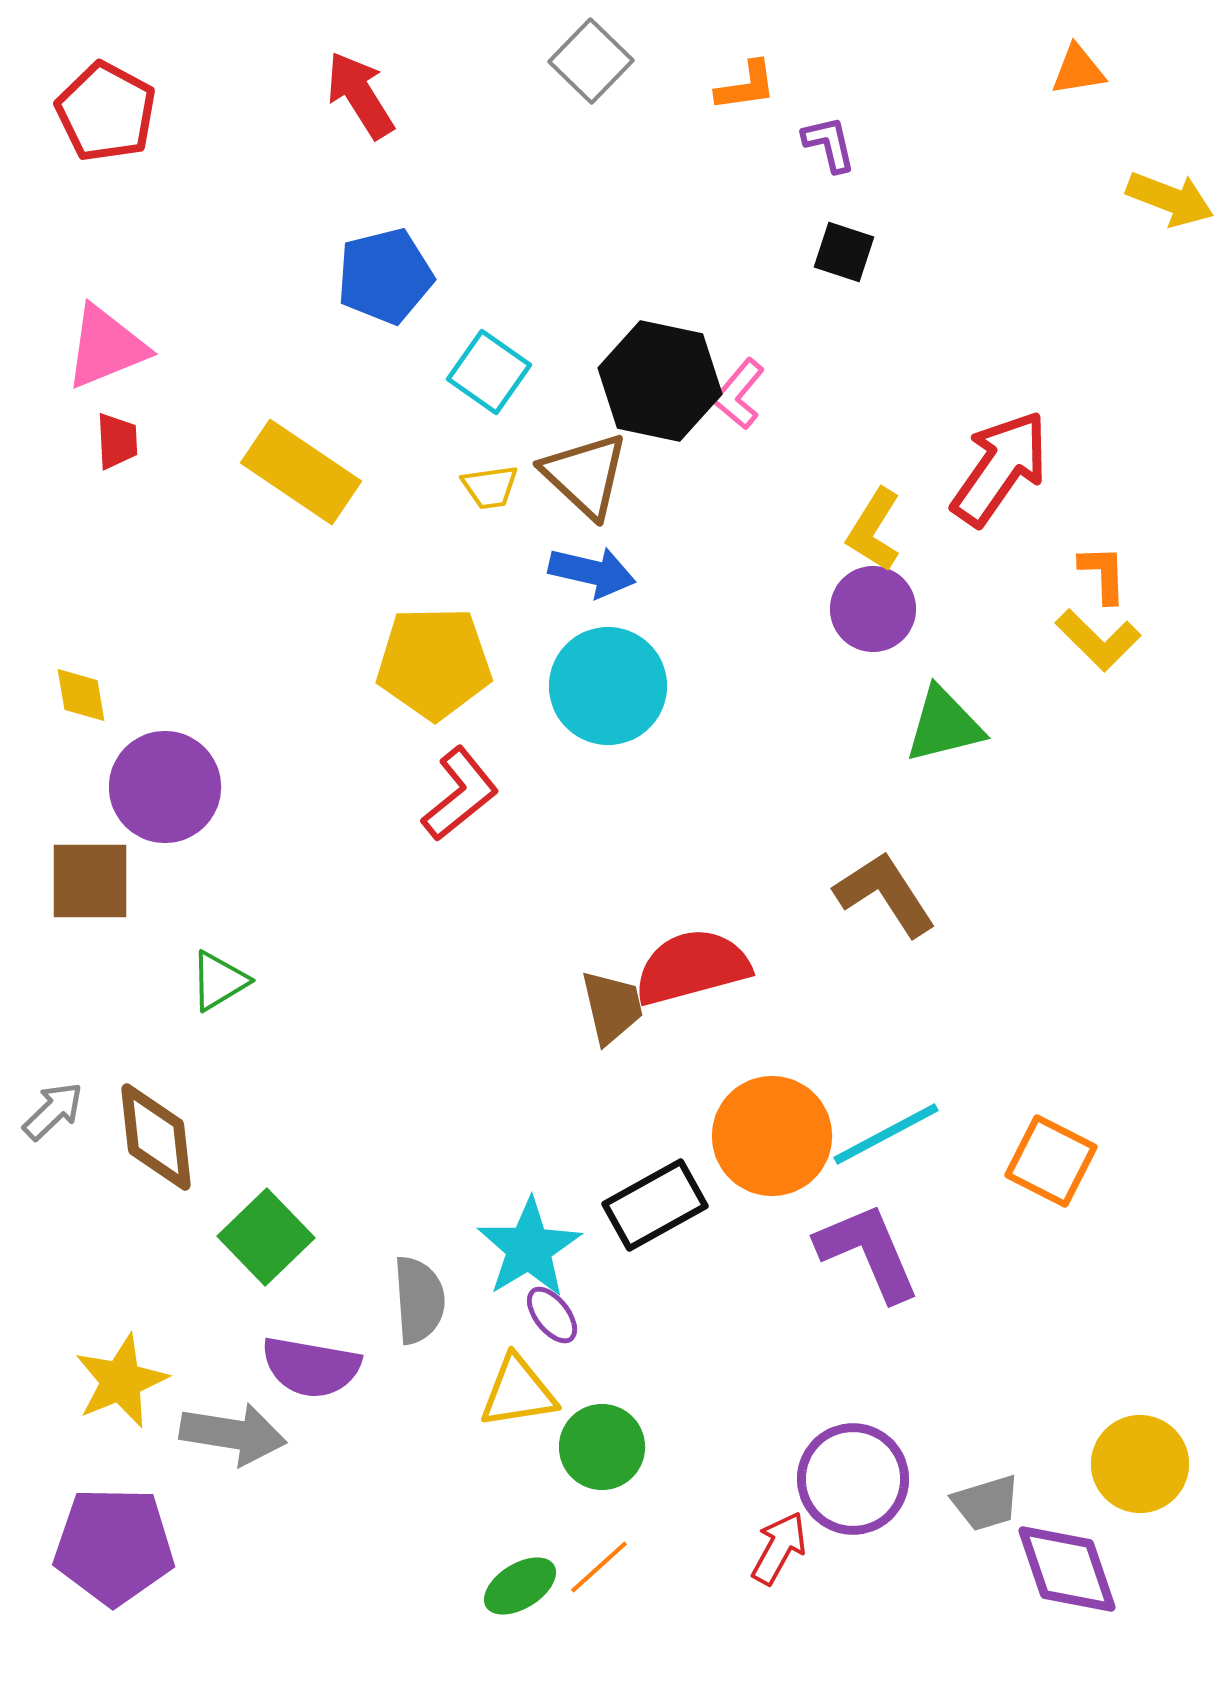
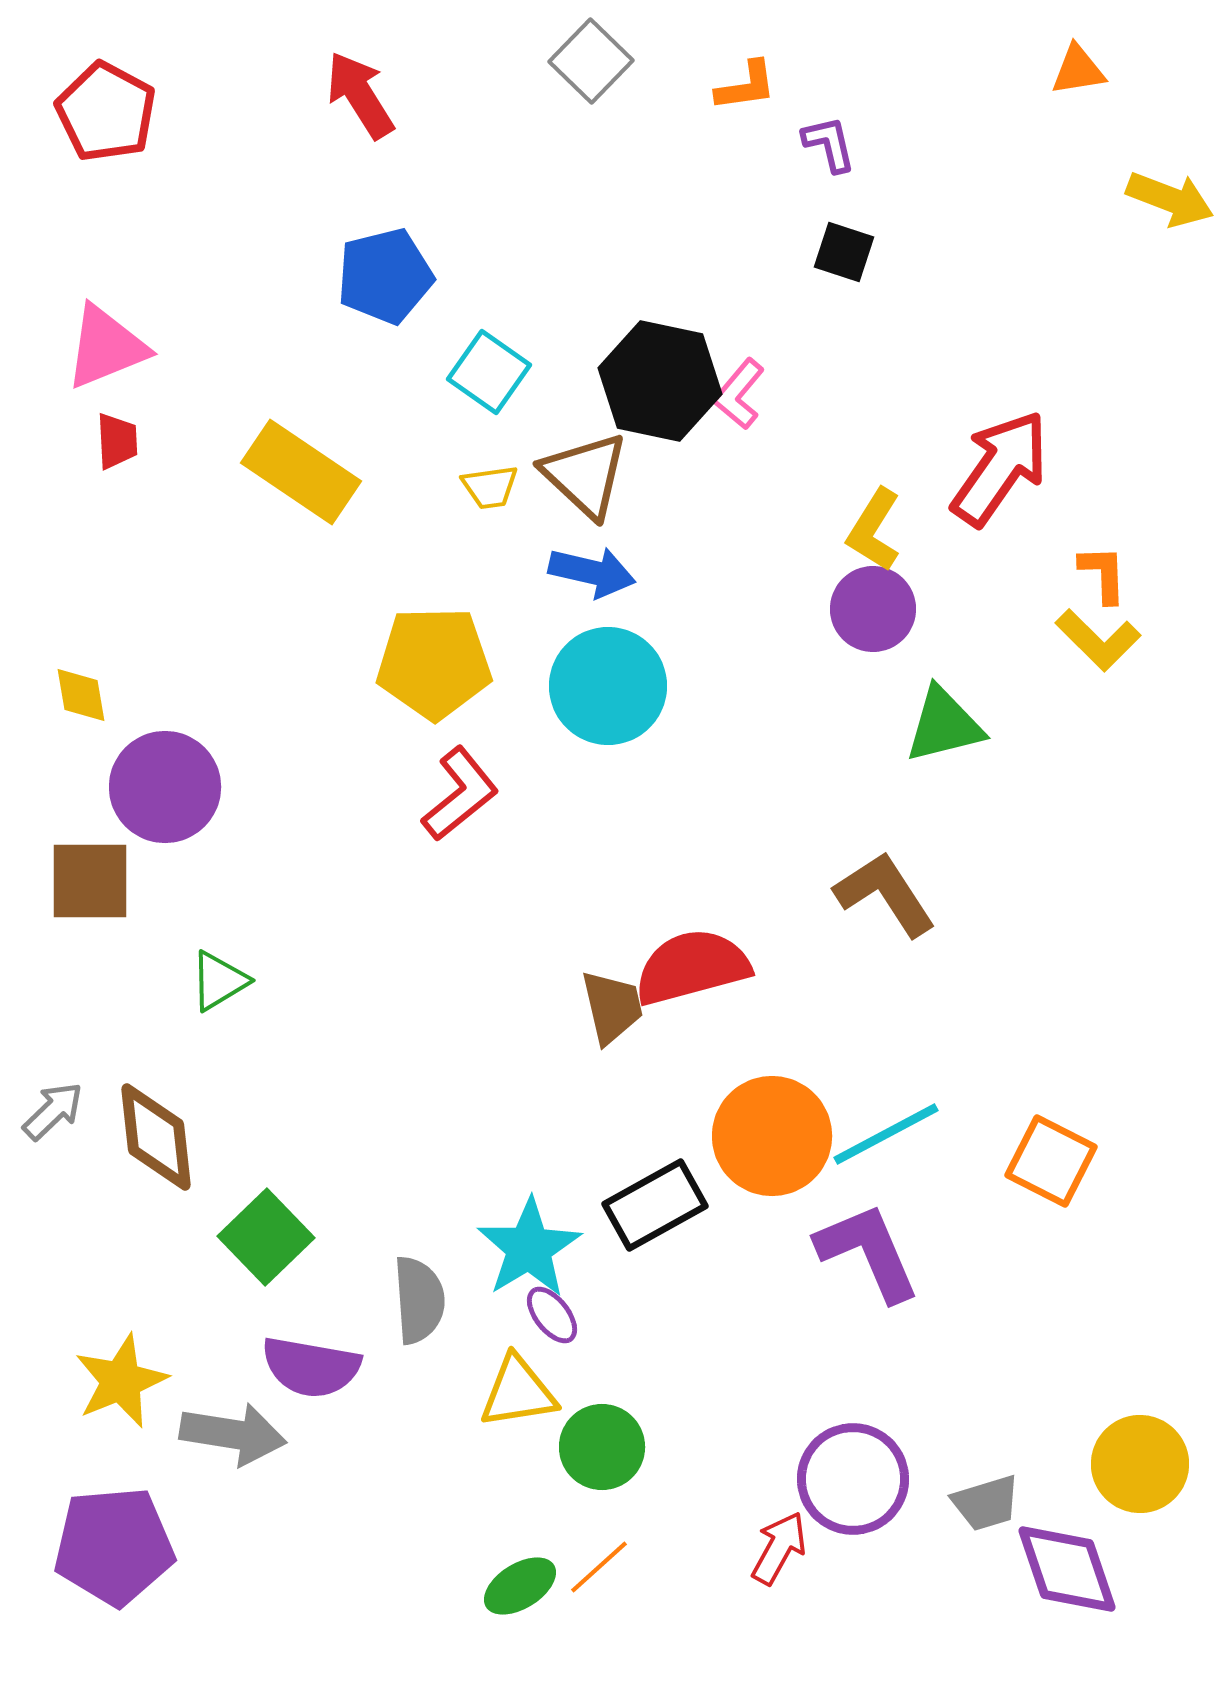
purple pentagon at (114, 1546): rotated 6 degrees counterclockwise
